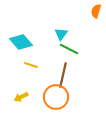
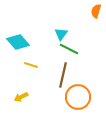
cyan diamond: moved 3 px left
orange circle: moved 22 px right
